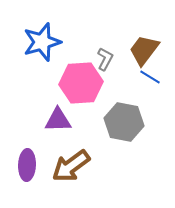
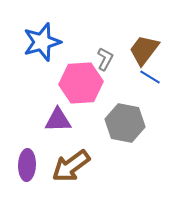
gray hexagon: moved 1 px right, 1 px down
